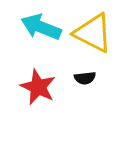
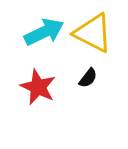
cyan arrow: moved 3 px right, 5 px down; rotated 132 degrees clockwise
black semicircle: moved 3 px right; rotated 45 degrees counterclockwise
